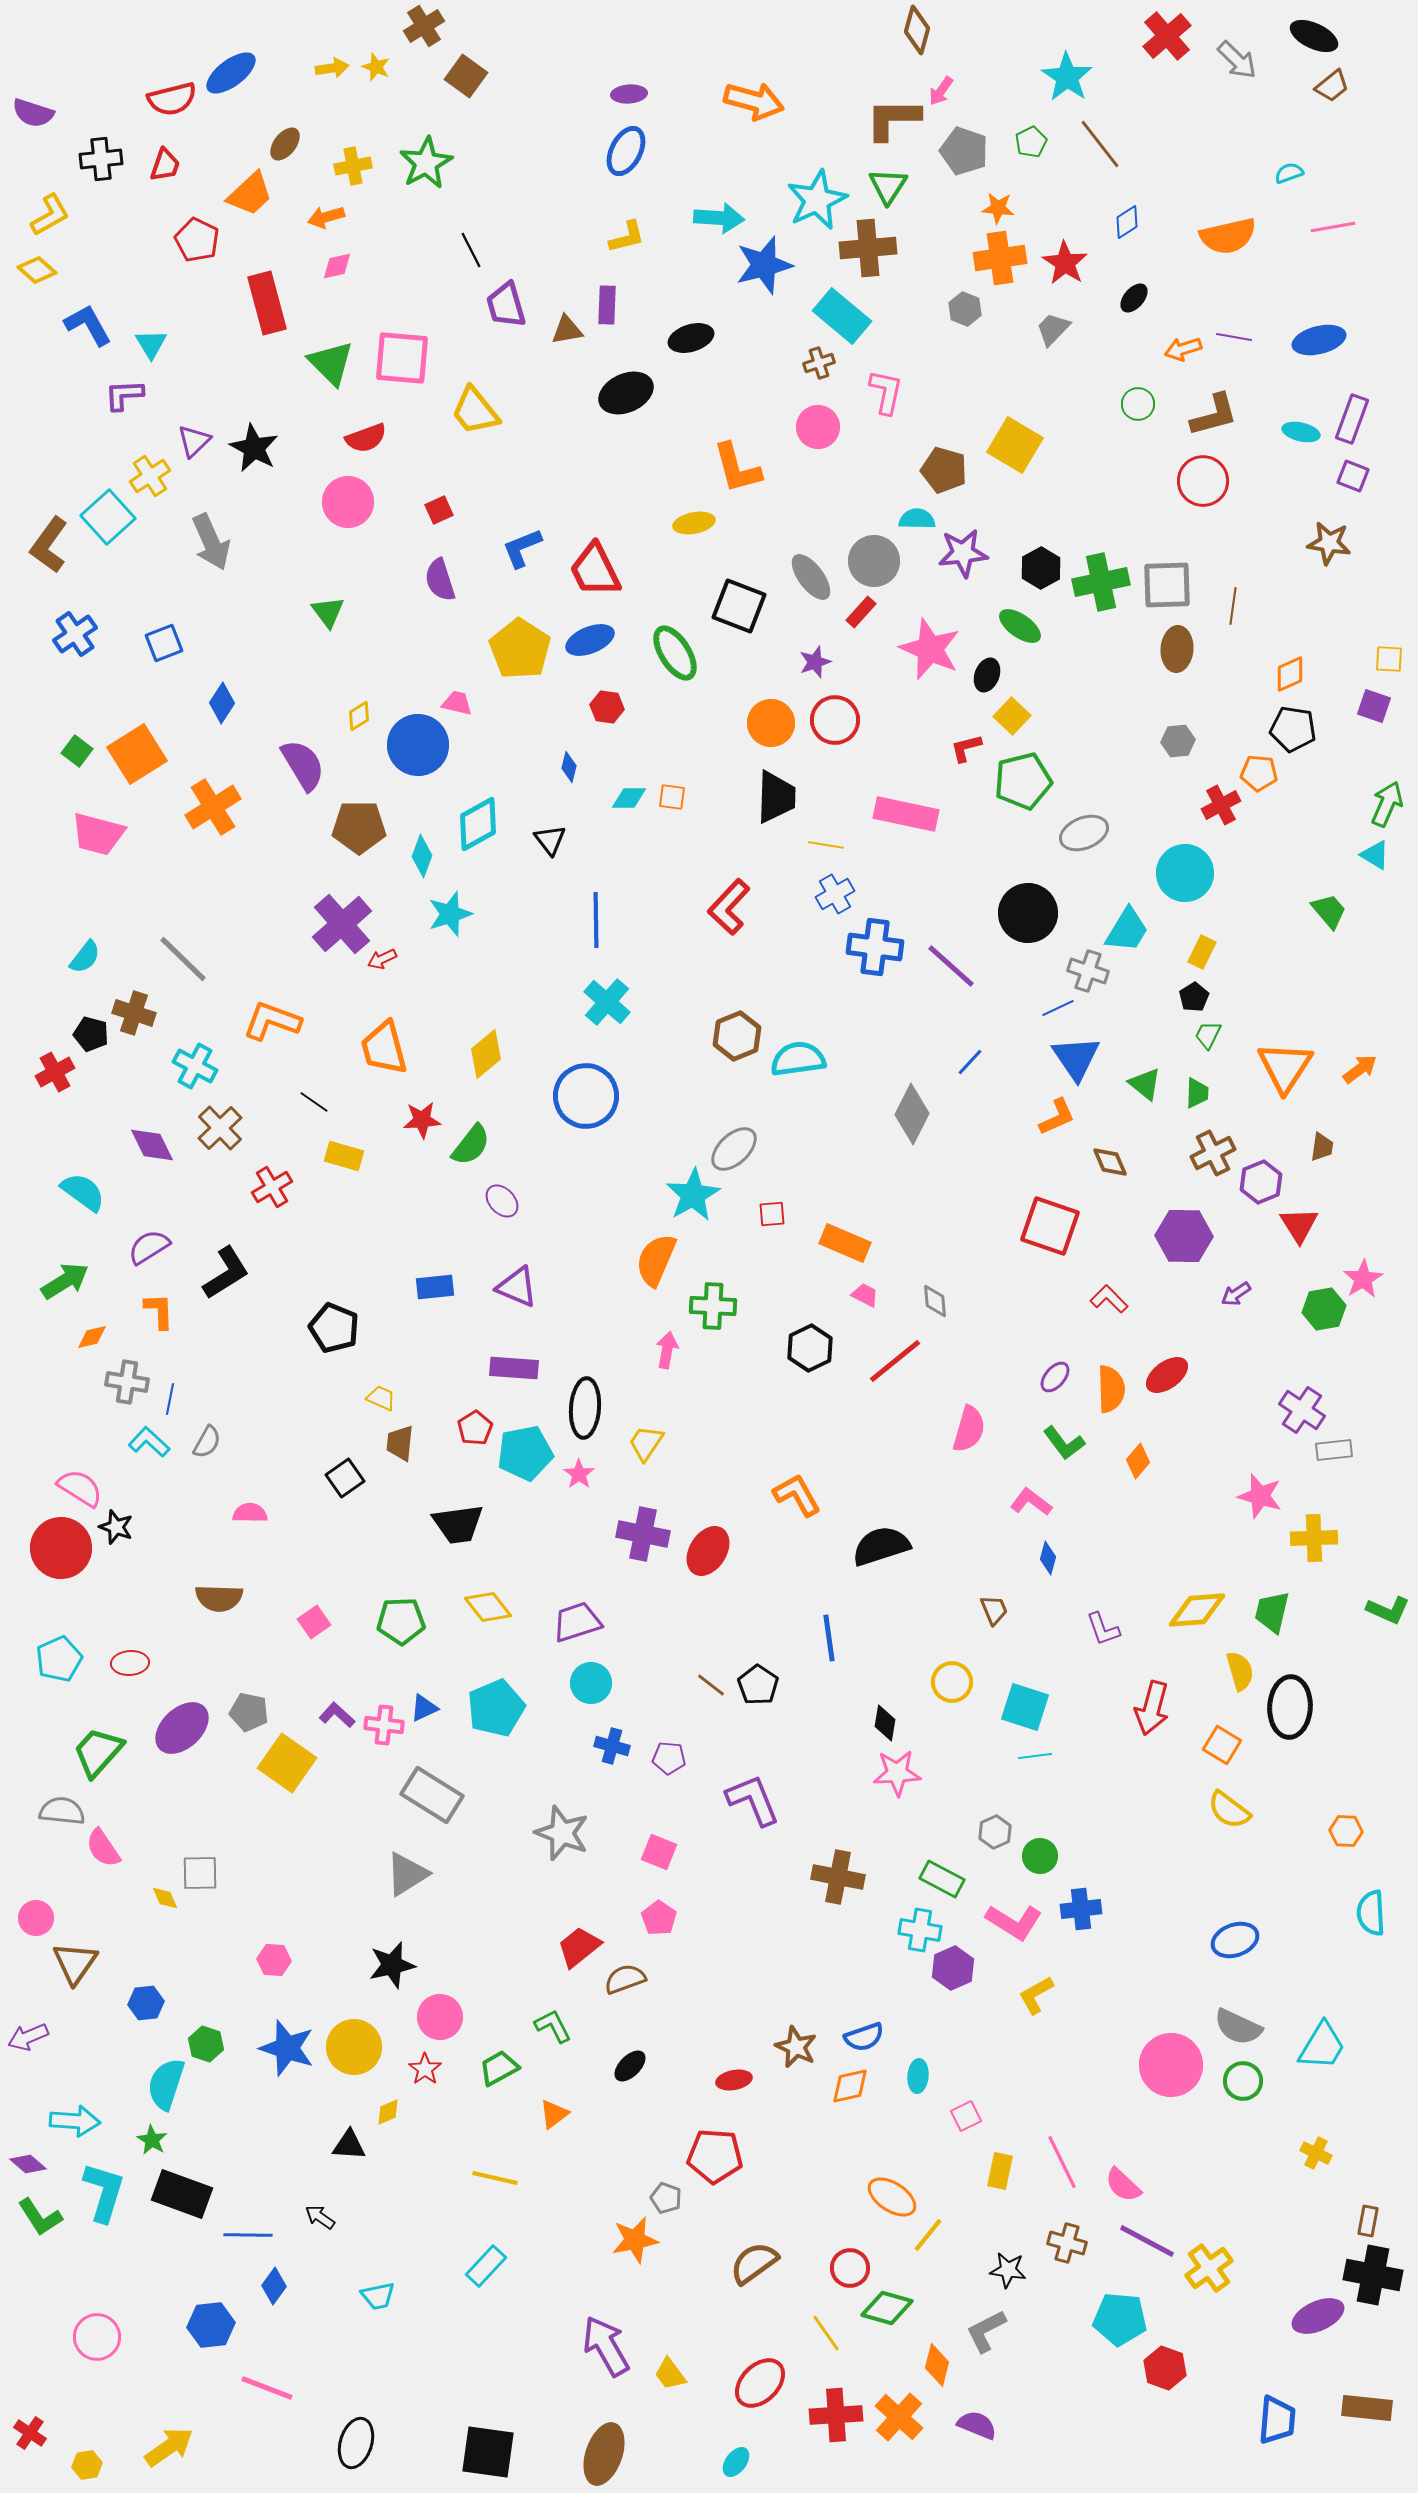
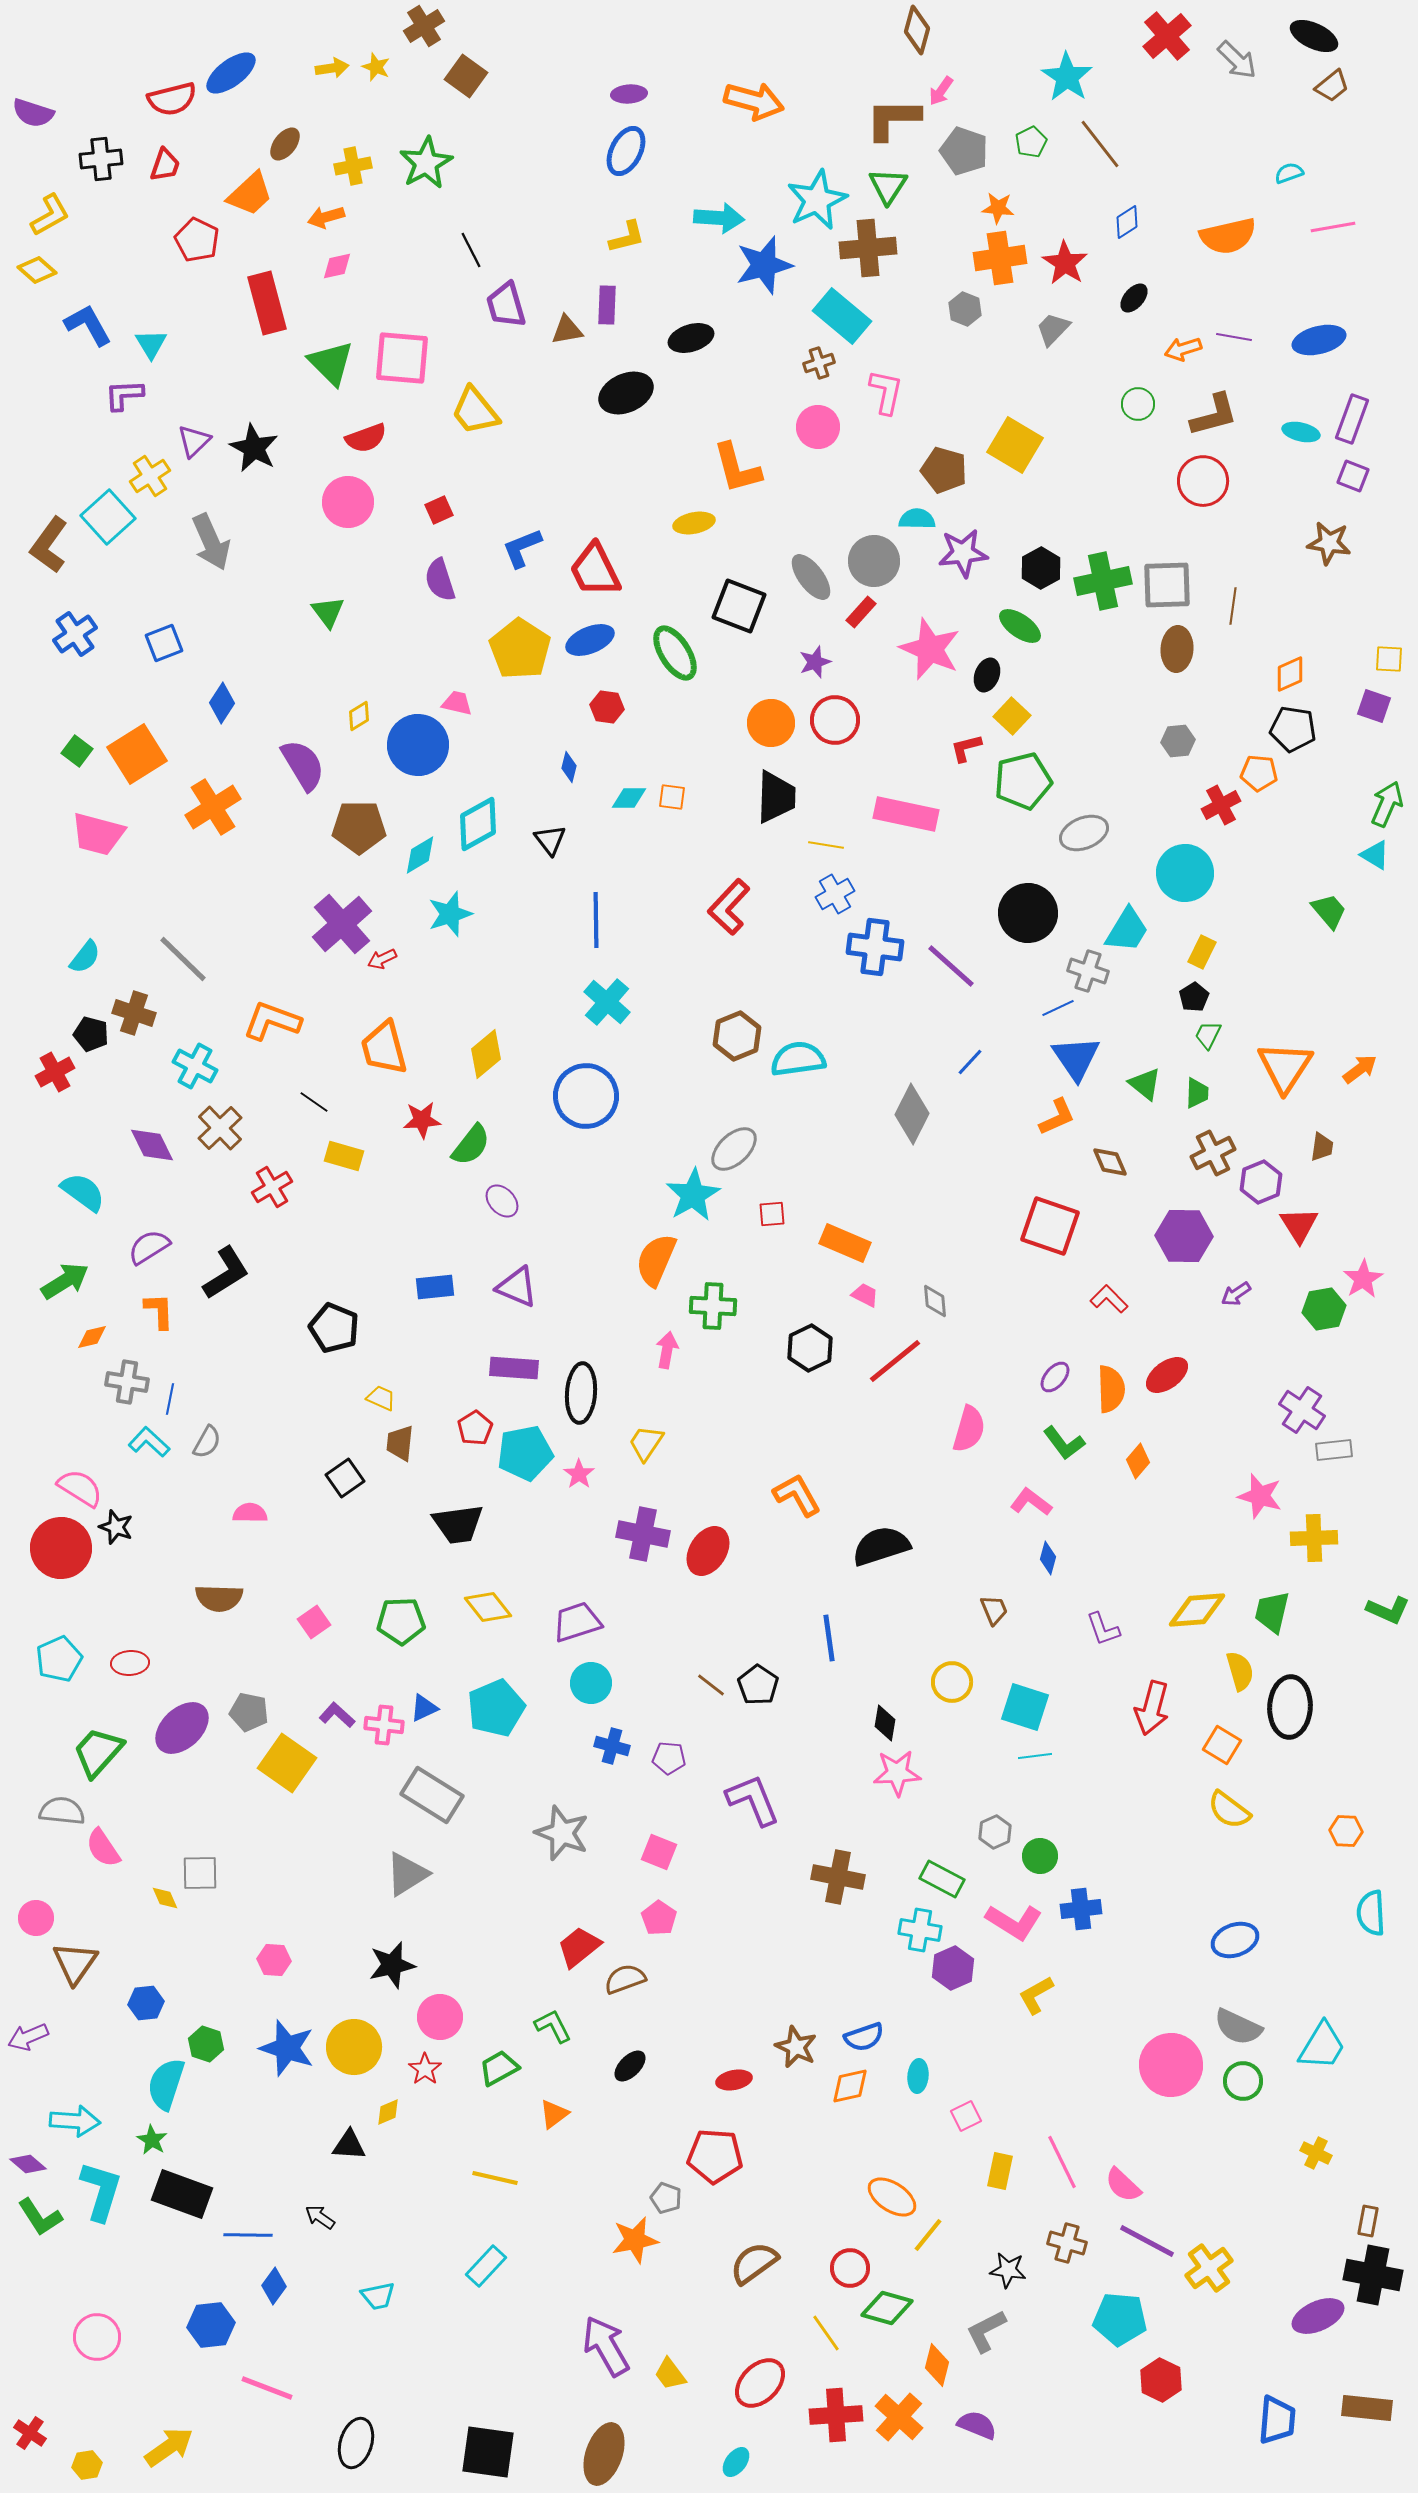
green cross at (1101, 582): moved 2 px right, 1 px up
cyan diamond at (422, 856): moved 2 px left, 1 px up; rotated 39 degrees clockwise
black ellipse at (585, 1408): moved 4 px left, 15 px up
cyan L-shape at (104, 2192): moved 3 px left, 1 px up
red hexagon at (1165, 2368): moved 4 px left, 12 px down; rotated 6 degrees clockwise
